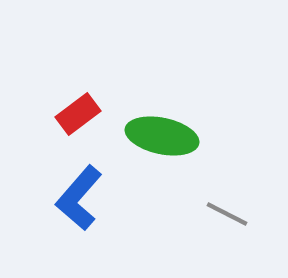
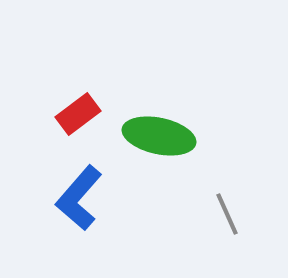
green ellipse: moved 3 px left
gray line: rotated 39 degrees clockwise
